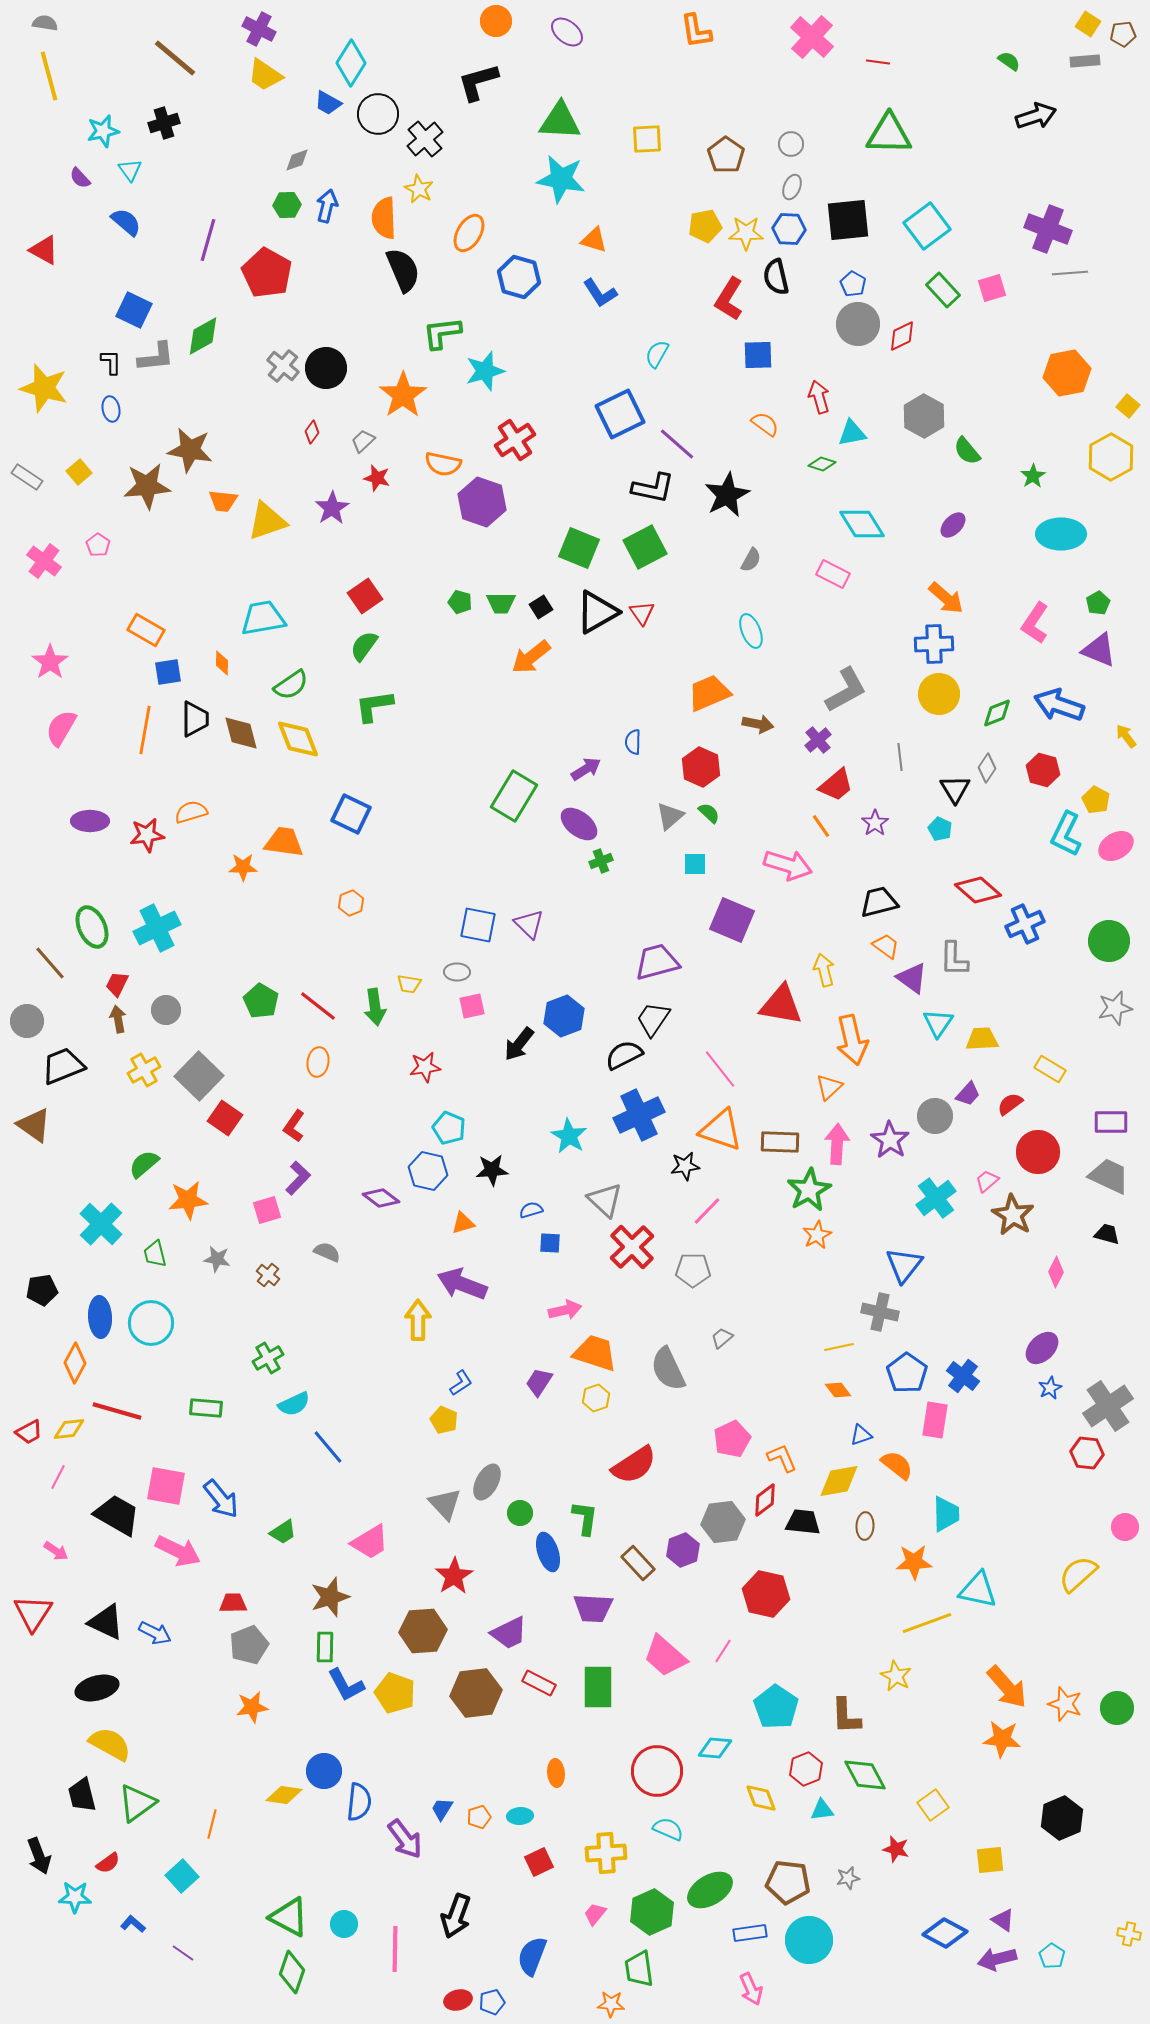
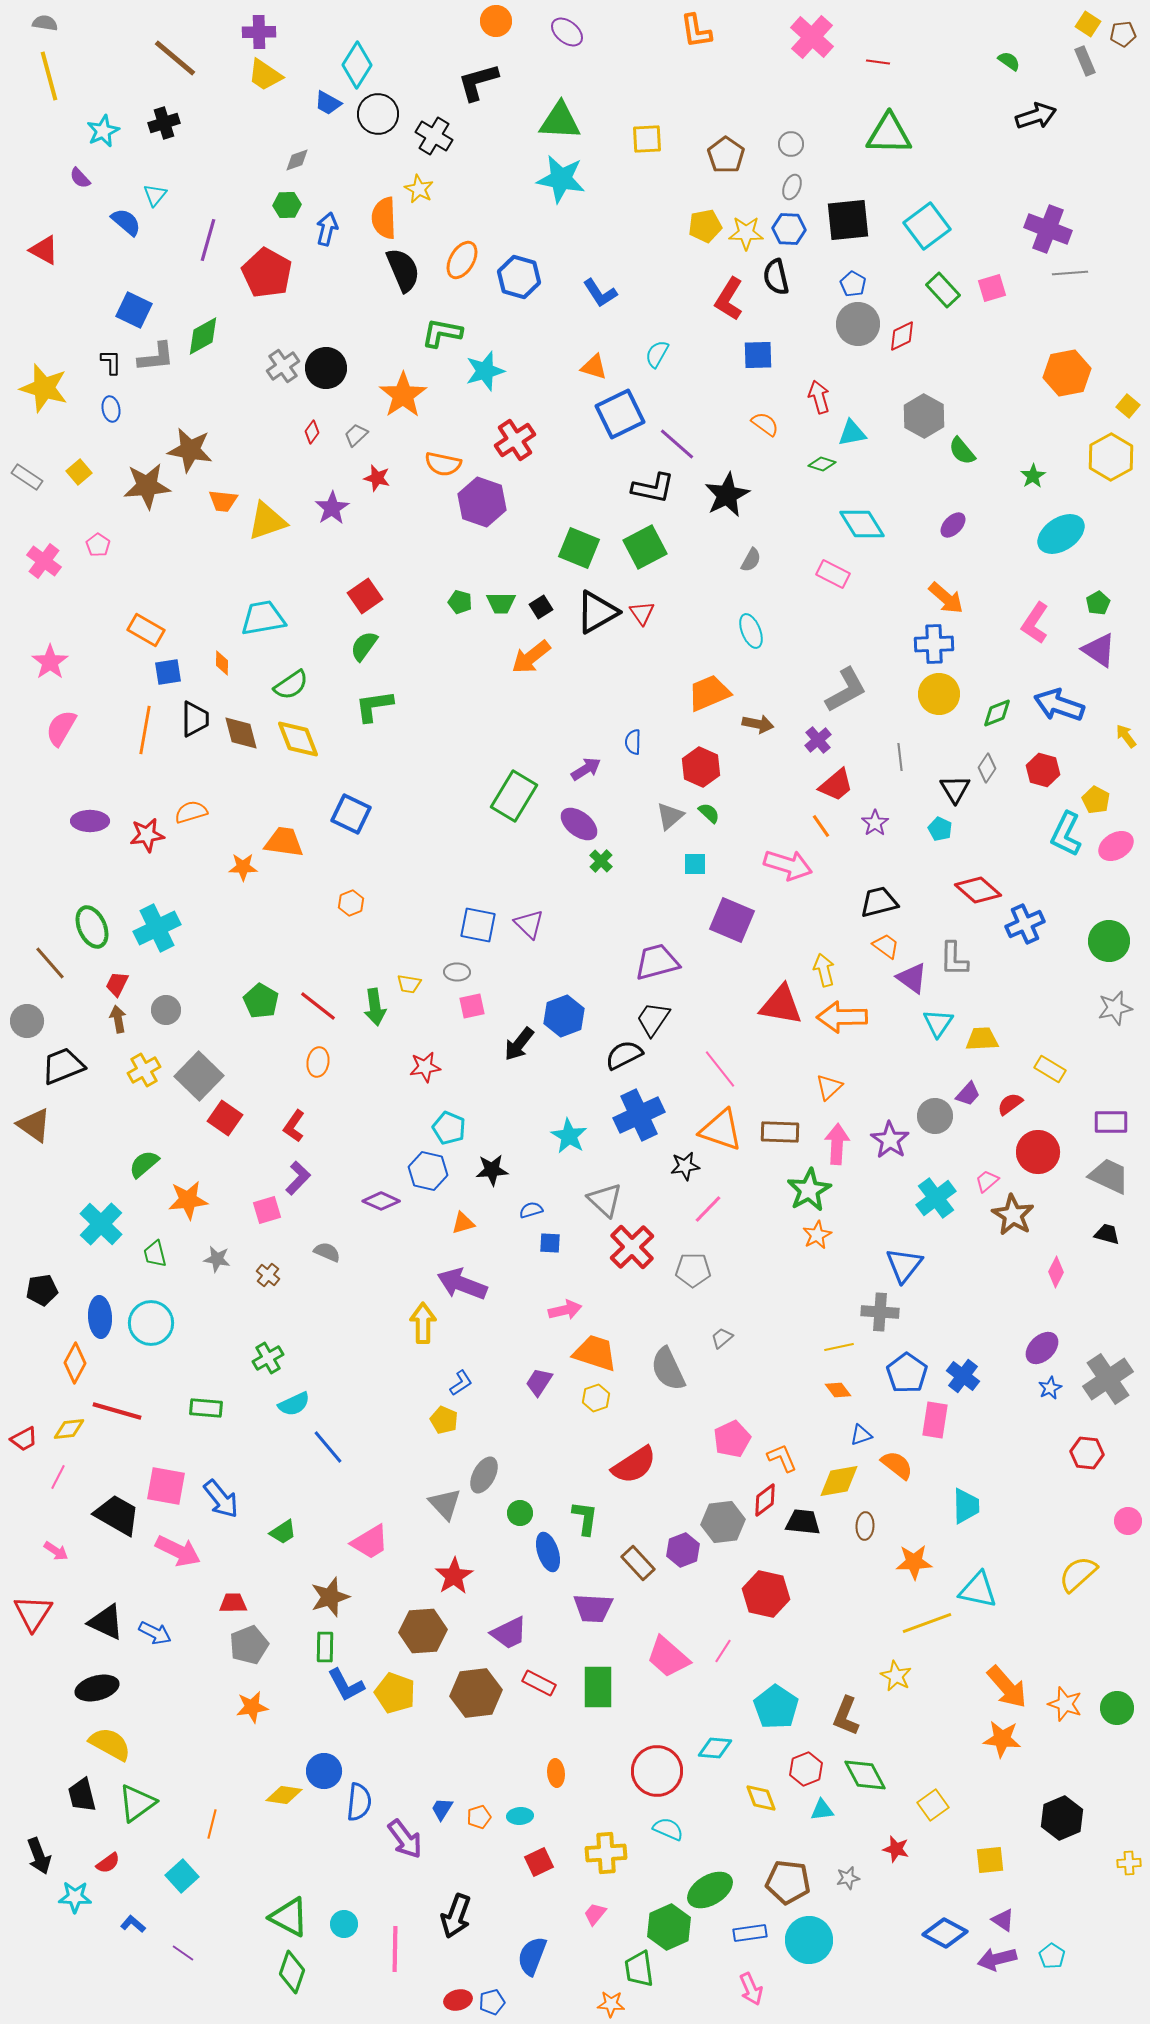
purple cross at (259, 29): moved 3 px down; rotated 28 degrees counterclockwise
gray rectangle at (1085, 61): rotated 72 degrees clockwise
cyan diamond at (351, 63): moved 6 px right, 2 px down
cyan star at (103, 131): rotated 12 degrees counterclockwise
black cross at (425, 139): moved 9 px right, 3 px up; rotated 18 degrees counterclockwise
cyan triangle at (130, 170): moved 25 px right, 25 px down; rotated 15 degrees clockwise
blue arrow at (327, 206): moved 23 px down
orange ellipse at (469, 233): moved 7 px left, 27 px down
orange triangle at (594, 240): moved 127 px down
green L-shape at (442, 333): rotated 18 degrees clockwise
gray cross at (283, 366): rotated 16 degrees clockwise
gray trapezoid at (363, 441): moved 7 px left, 6 px up
green semicircle at (967, 451): moved 5 px left
cyan ellipse at (1061, 534): rotated 33 degrees counterclockwise
purple triangle at (1099, 650): rotated 12 degrees clockwise
green cross at (601, 861): rotated 25 degrees counterclockwise
orange arrow at (852, 1040): moved 10 px left, 23 px up; rotated 102 degrees clockwise
brown rectangle at (780, 1142): moved 10 px up
purple diamond at (381, 1198): moved 3 px down; rotated 12 degrees counterclockwise
pink line at (707, 1211): moved 1 px right, 2 px up
gray cross at (880, 1312): rotated 9 degrees counterclockwise
yellow arrow at (418, 1320): moved 5 px right, 3 px down
gray cross at (1108, 1406): moved 27 px up
red trapezoid at (29, 1432): moved 5 px left, 7 px down
gray ellipse at (487, 1482): moved 3 px left, 7 px up
cyan trapezoid at (946, 1514): moved 20 px right, 8 px up
pink circle at (1125, 1527): moved 3 px right, 6 px up
pink trapezoid at (665, 1656): moved 3 px right, 1 px down
brown L-shape at (846, 1716): rotated 24 degrees clockwise
green hexagon at (652, 1912): moved 17 px right, 15 px down
yellow cross at (1129, 1934): moved 71 px up; rotated 15 degrees counterclockwise
